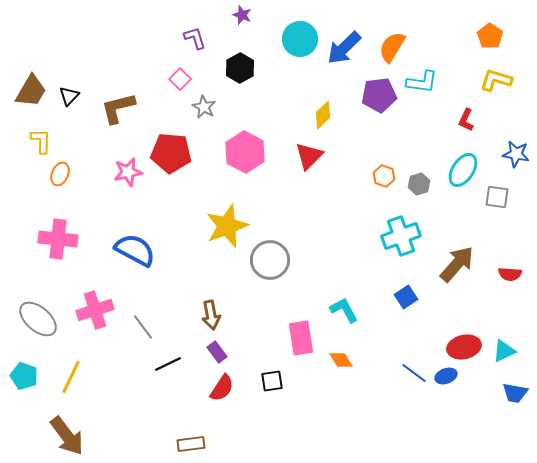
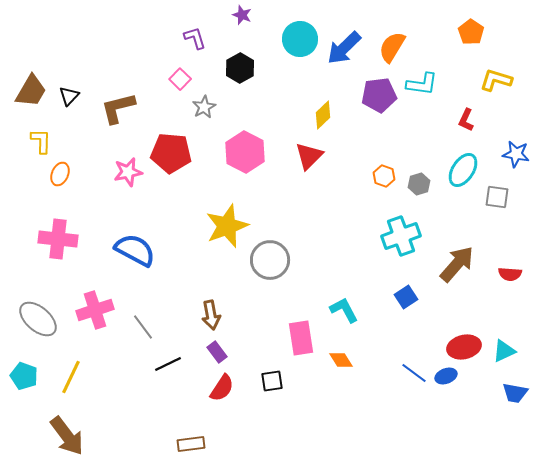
orange pentagon at (490, 36): moved 19 px left, 4 px up
cyan L-shape at (422, 82): moved 2 px down
gray star at (204, 107): rotated 15 degrees clockwise
